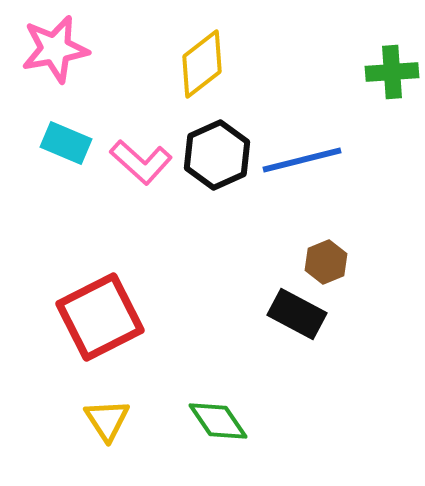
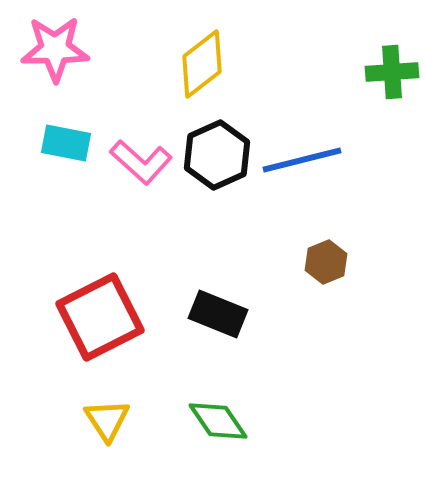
pink star: rotated 10 degrees clockwise
cyan rectangle: rotated 12 degrees counterclockwise
black rectangle: moved 79 px left; rotated 6 degrees counterclockwise
